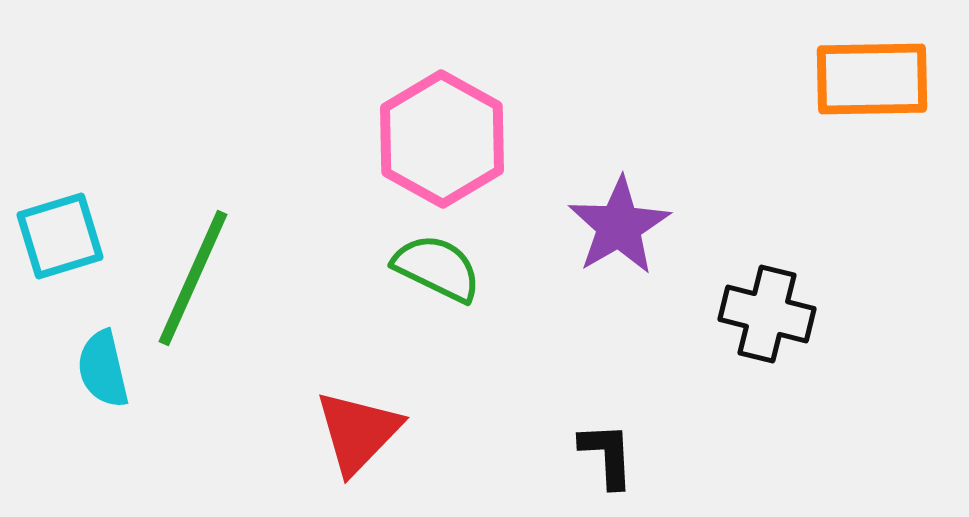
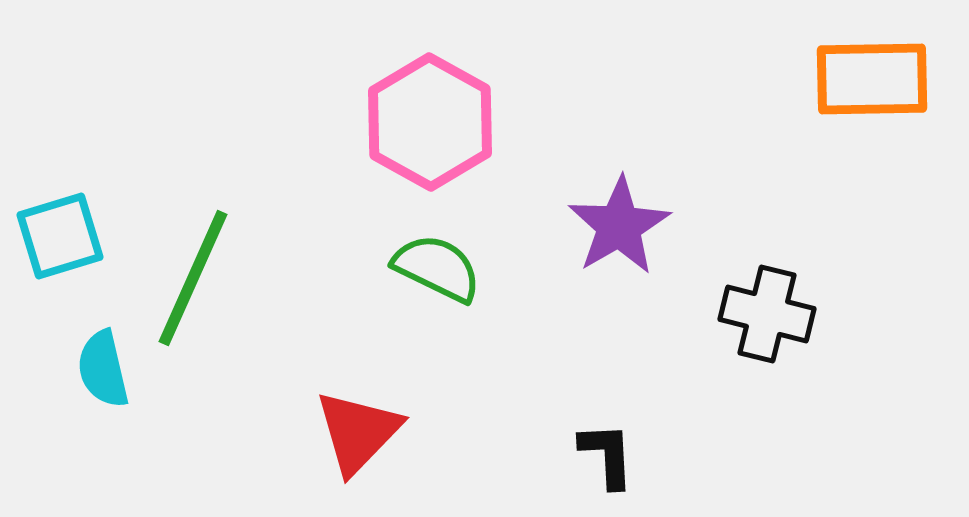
pink hexagon: moved 12 px left, 17 px up
